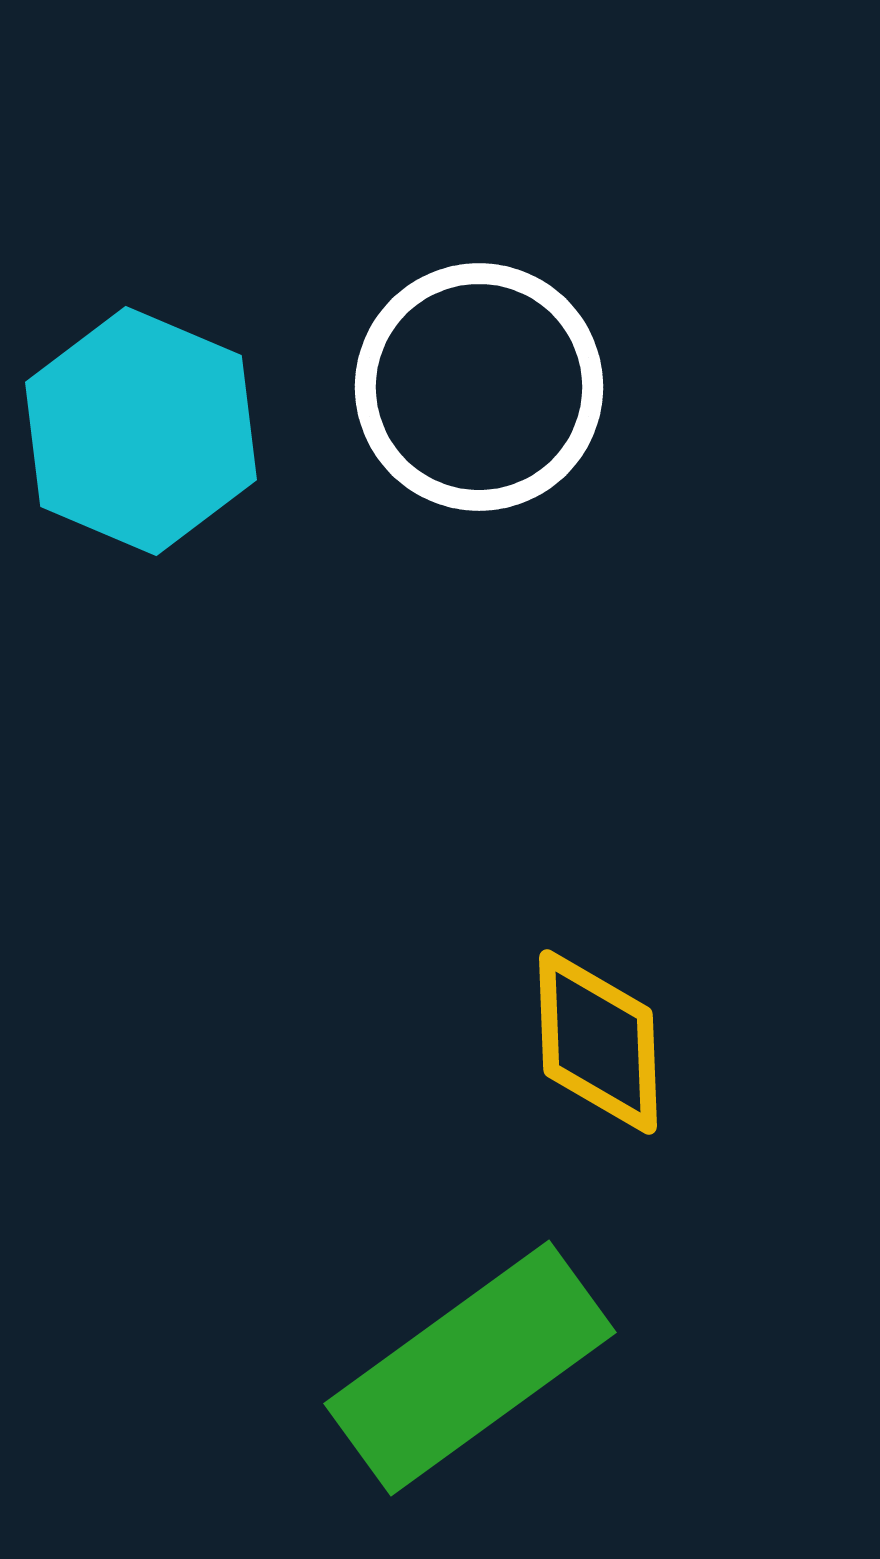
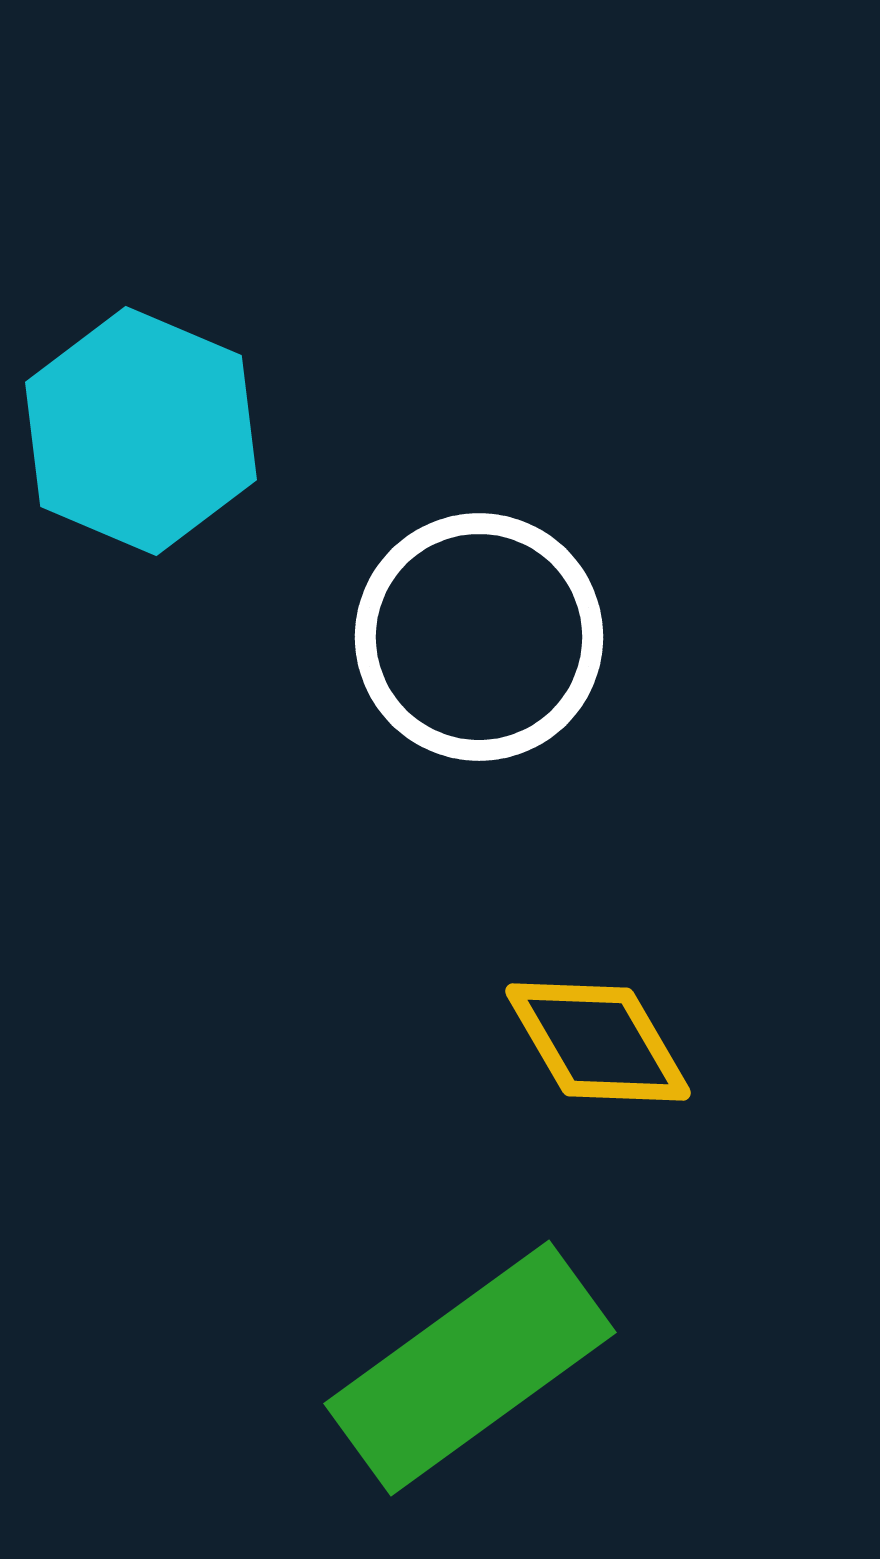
white circle: moved 250 px down
yellow diamond: rotated 28 degrees counterclockwise
